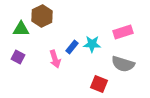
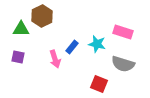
pink rectangle: rotated 36 degrees clockwise
cyan star: moved 5 px right; rotated 12 degrees clockwise
purple square: rotated 16 degrees counterclockwise
